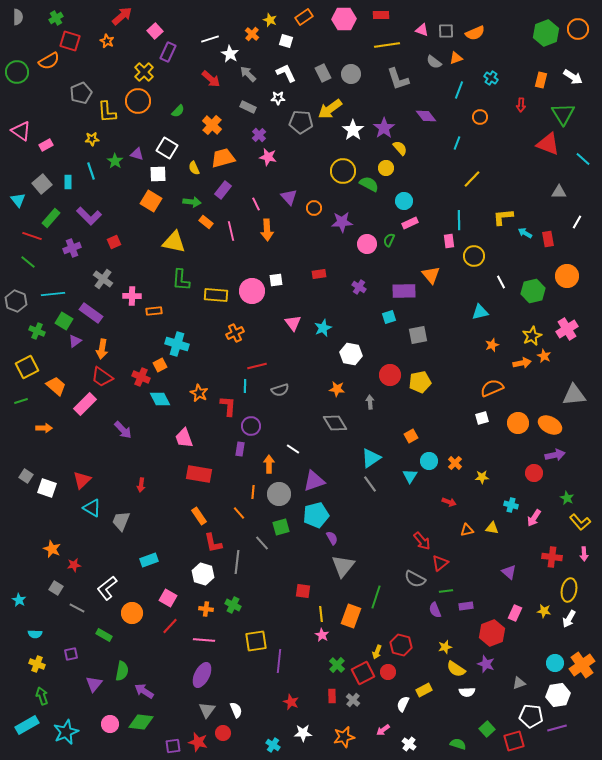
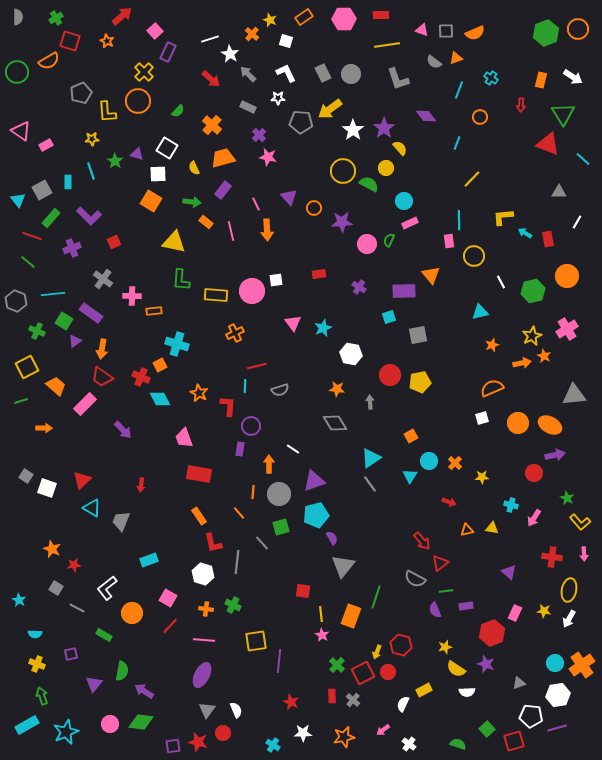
gray square at (42, 184): moved 6 px down; rotated 12 degrees clockwise
